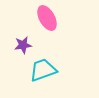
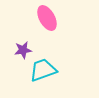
purple star: moved 5 px down
